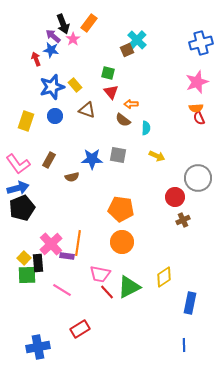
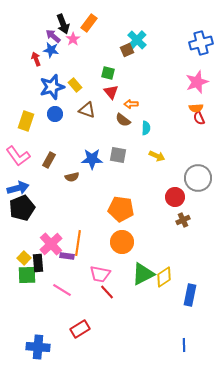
blue circle at (55, 116): moved 2 px up
pink L-shape at (18, 164): moved 8 px up
green triangle at (129, 287): moved 14 px right, 13 px up
blue rectangle at (190, 303): moved 8 px up
blue cross at (38, 347): rotated 15 degrees clockwise
